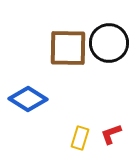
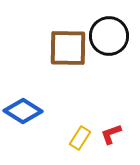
black circle: moved 7 px up
blue diamond: moved 5 px left, 12 px down
yellow rectangle: rotated 15 degrees clockwise
